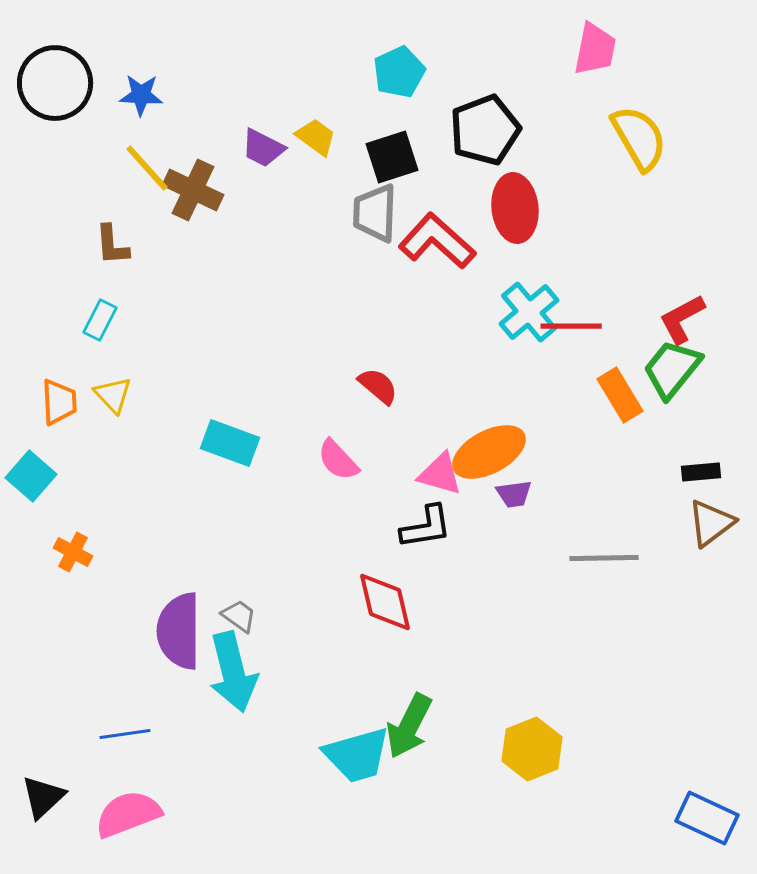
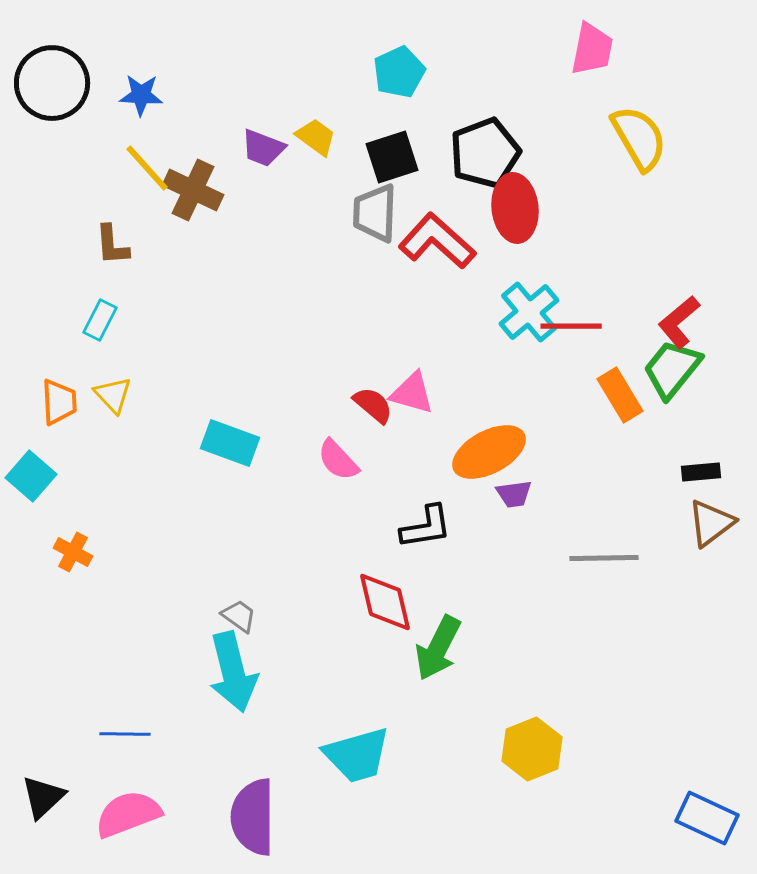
pink trapezoid at (595, 49): moved 3 px left
black circle at (55, 83): moved 3 px left
black pentagon at (485, 130): moved 23 px down
purple trapezoid at (263, 148): rotated 6 degrees counterclockwise
red L-shape at (682, 319): moved 3 px left, 3 px down; rotated 12 degrees counterclockwise
red semicircle at (378, 386): moved 5 px left, 19 px down
pink triangle at (440, 474): moved 28 px left, 81 px up
purple semicircle at (179, 631): moved 74 px right, 186 px down
green arrow at (409, 726): moved 29 px right, 78 px up
blue line at (125, 734): rotated 9 degrees clockwise
